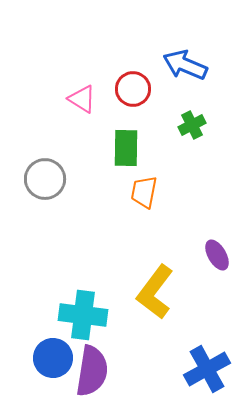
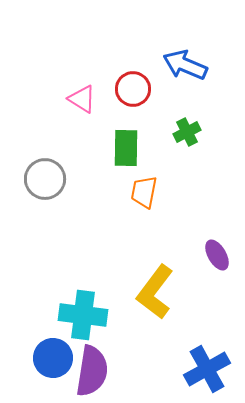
green cross: moved 5 px left, 7 px down
